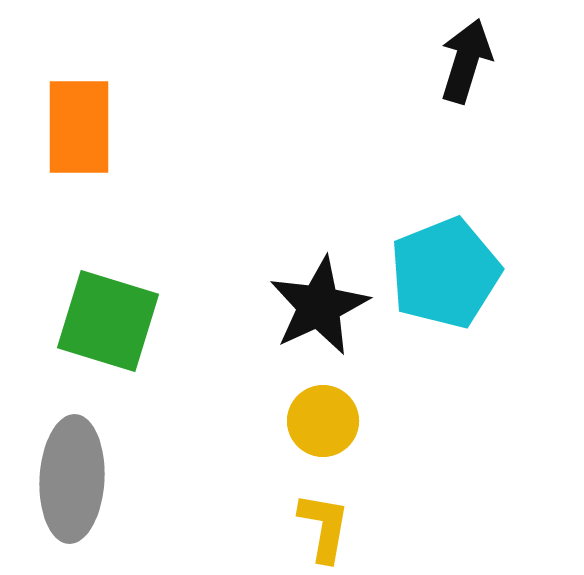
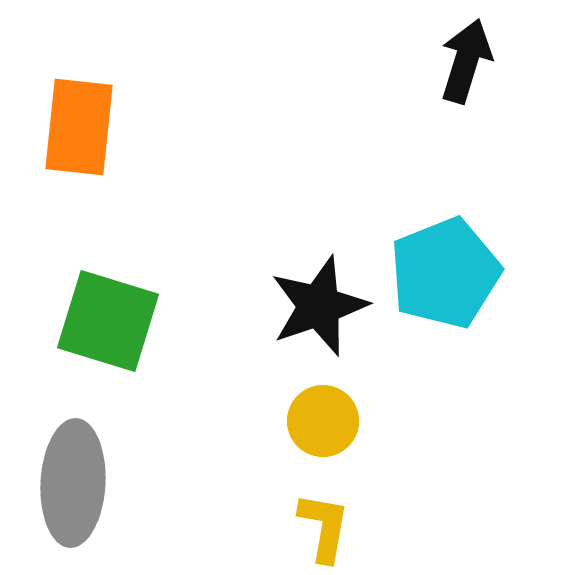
orange rectangle: rotated 6 degrees clockwise
black star: rotated 6 degrees clockwise
gray ellipse: moved 1 px right, 4 px down
